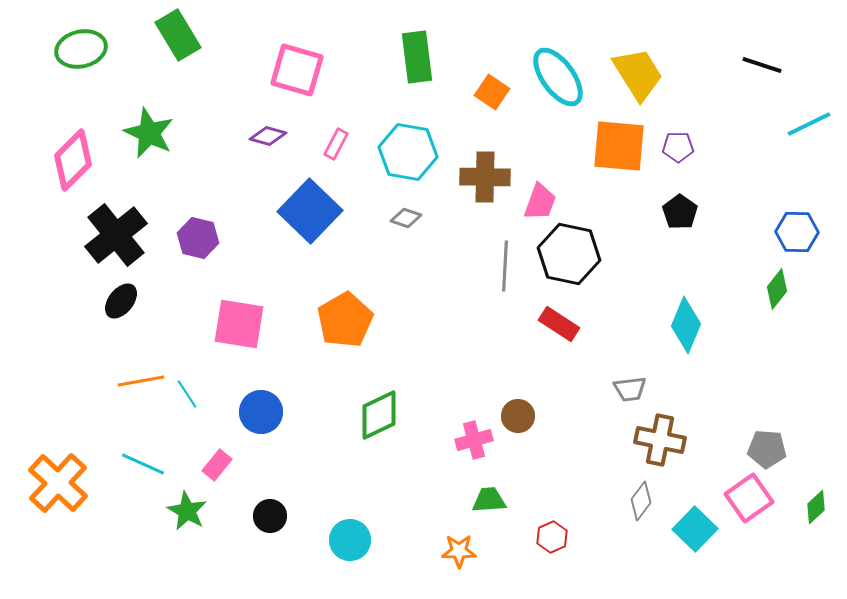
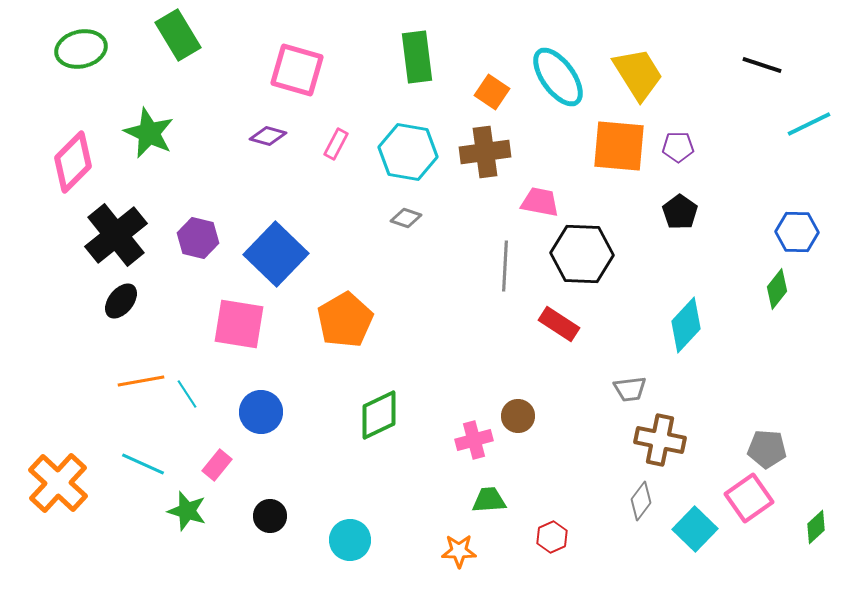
pink diamond at (73, 160): moved 2 px down
brown cross at (485, 177): moved 25 px up; rotated 9 degrees counterclockwise
pink trapezoid at (540, 202): rotated 99 degrees counterclockwise
blue square at (310, 211): moved 34 px left, 43 px down
black hexagon at (569, 254): moved 13 px right; rotated 10 degrees counterclockwise
cyan diamond at (686, 325): rotated 20 degrees clockwise
green diamond at (816, 507): moved 20 px down
green star at (187, 511): rotated 12 degrees counterclockwise
